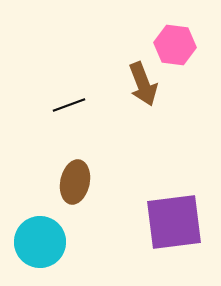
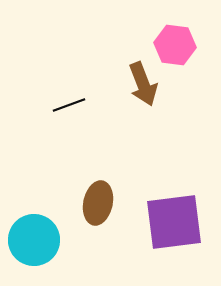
brown ellipse: moved 23 px right, 21 px down
cyan circle: moved 6 px left, 2 px up
